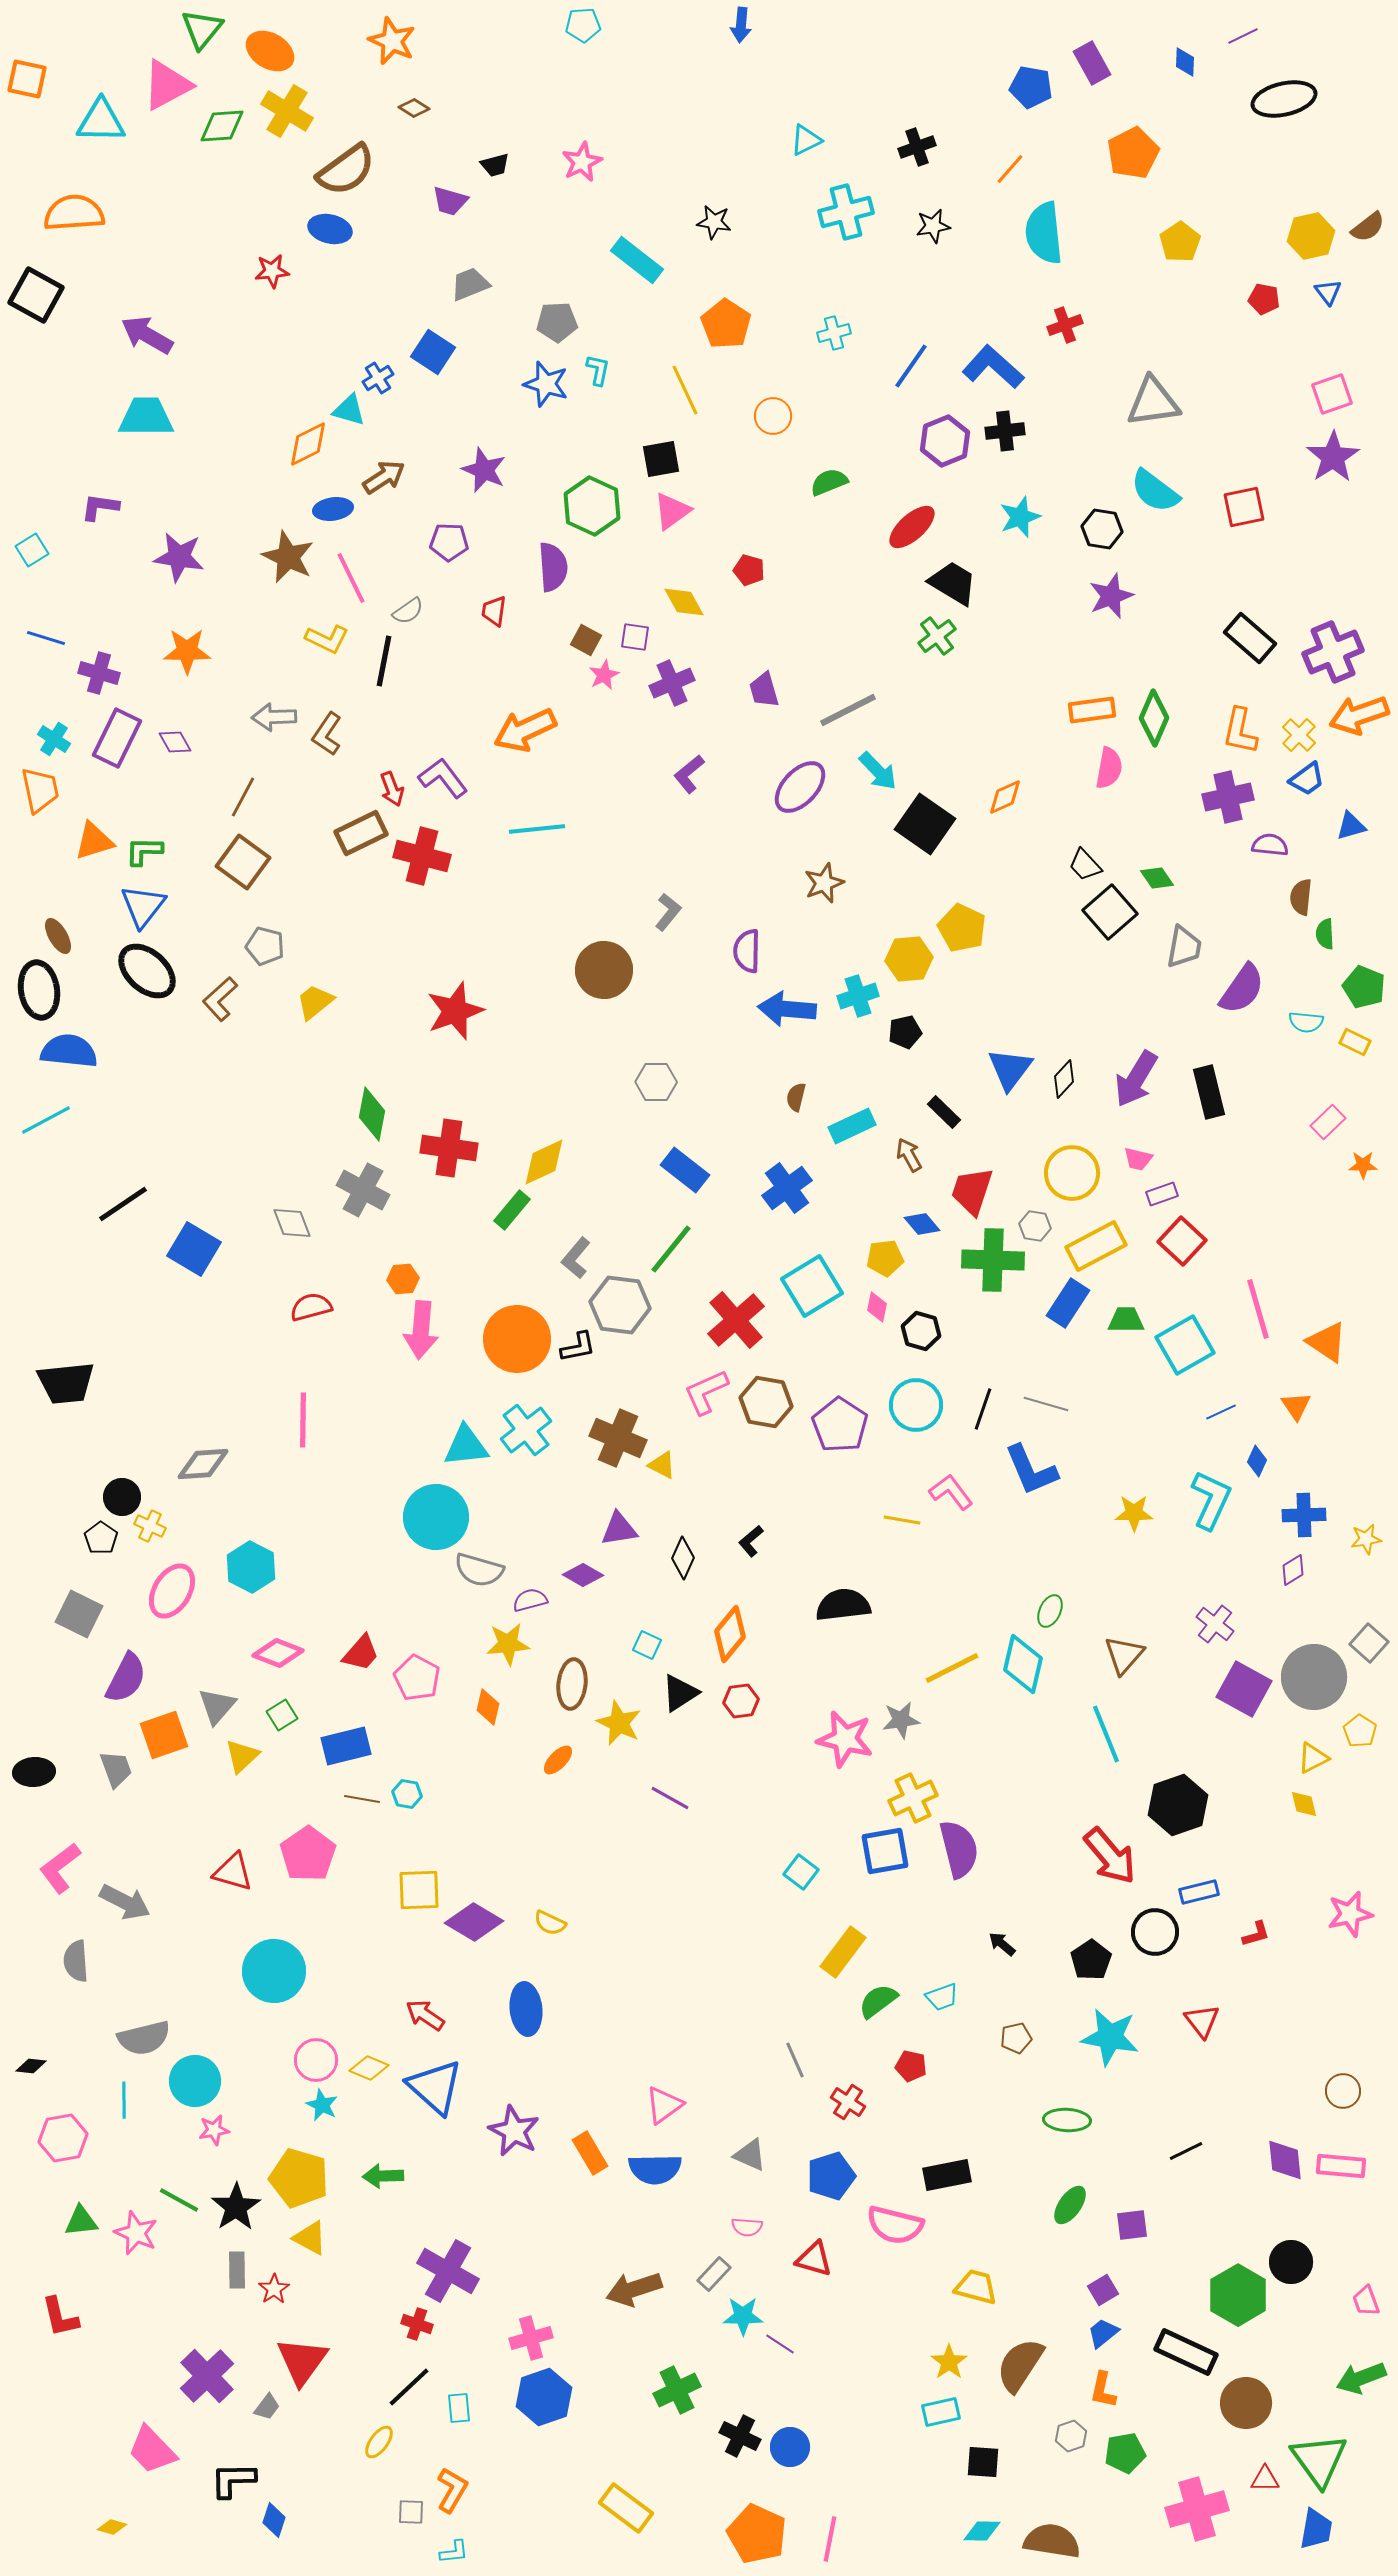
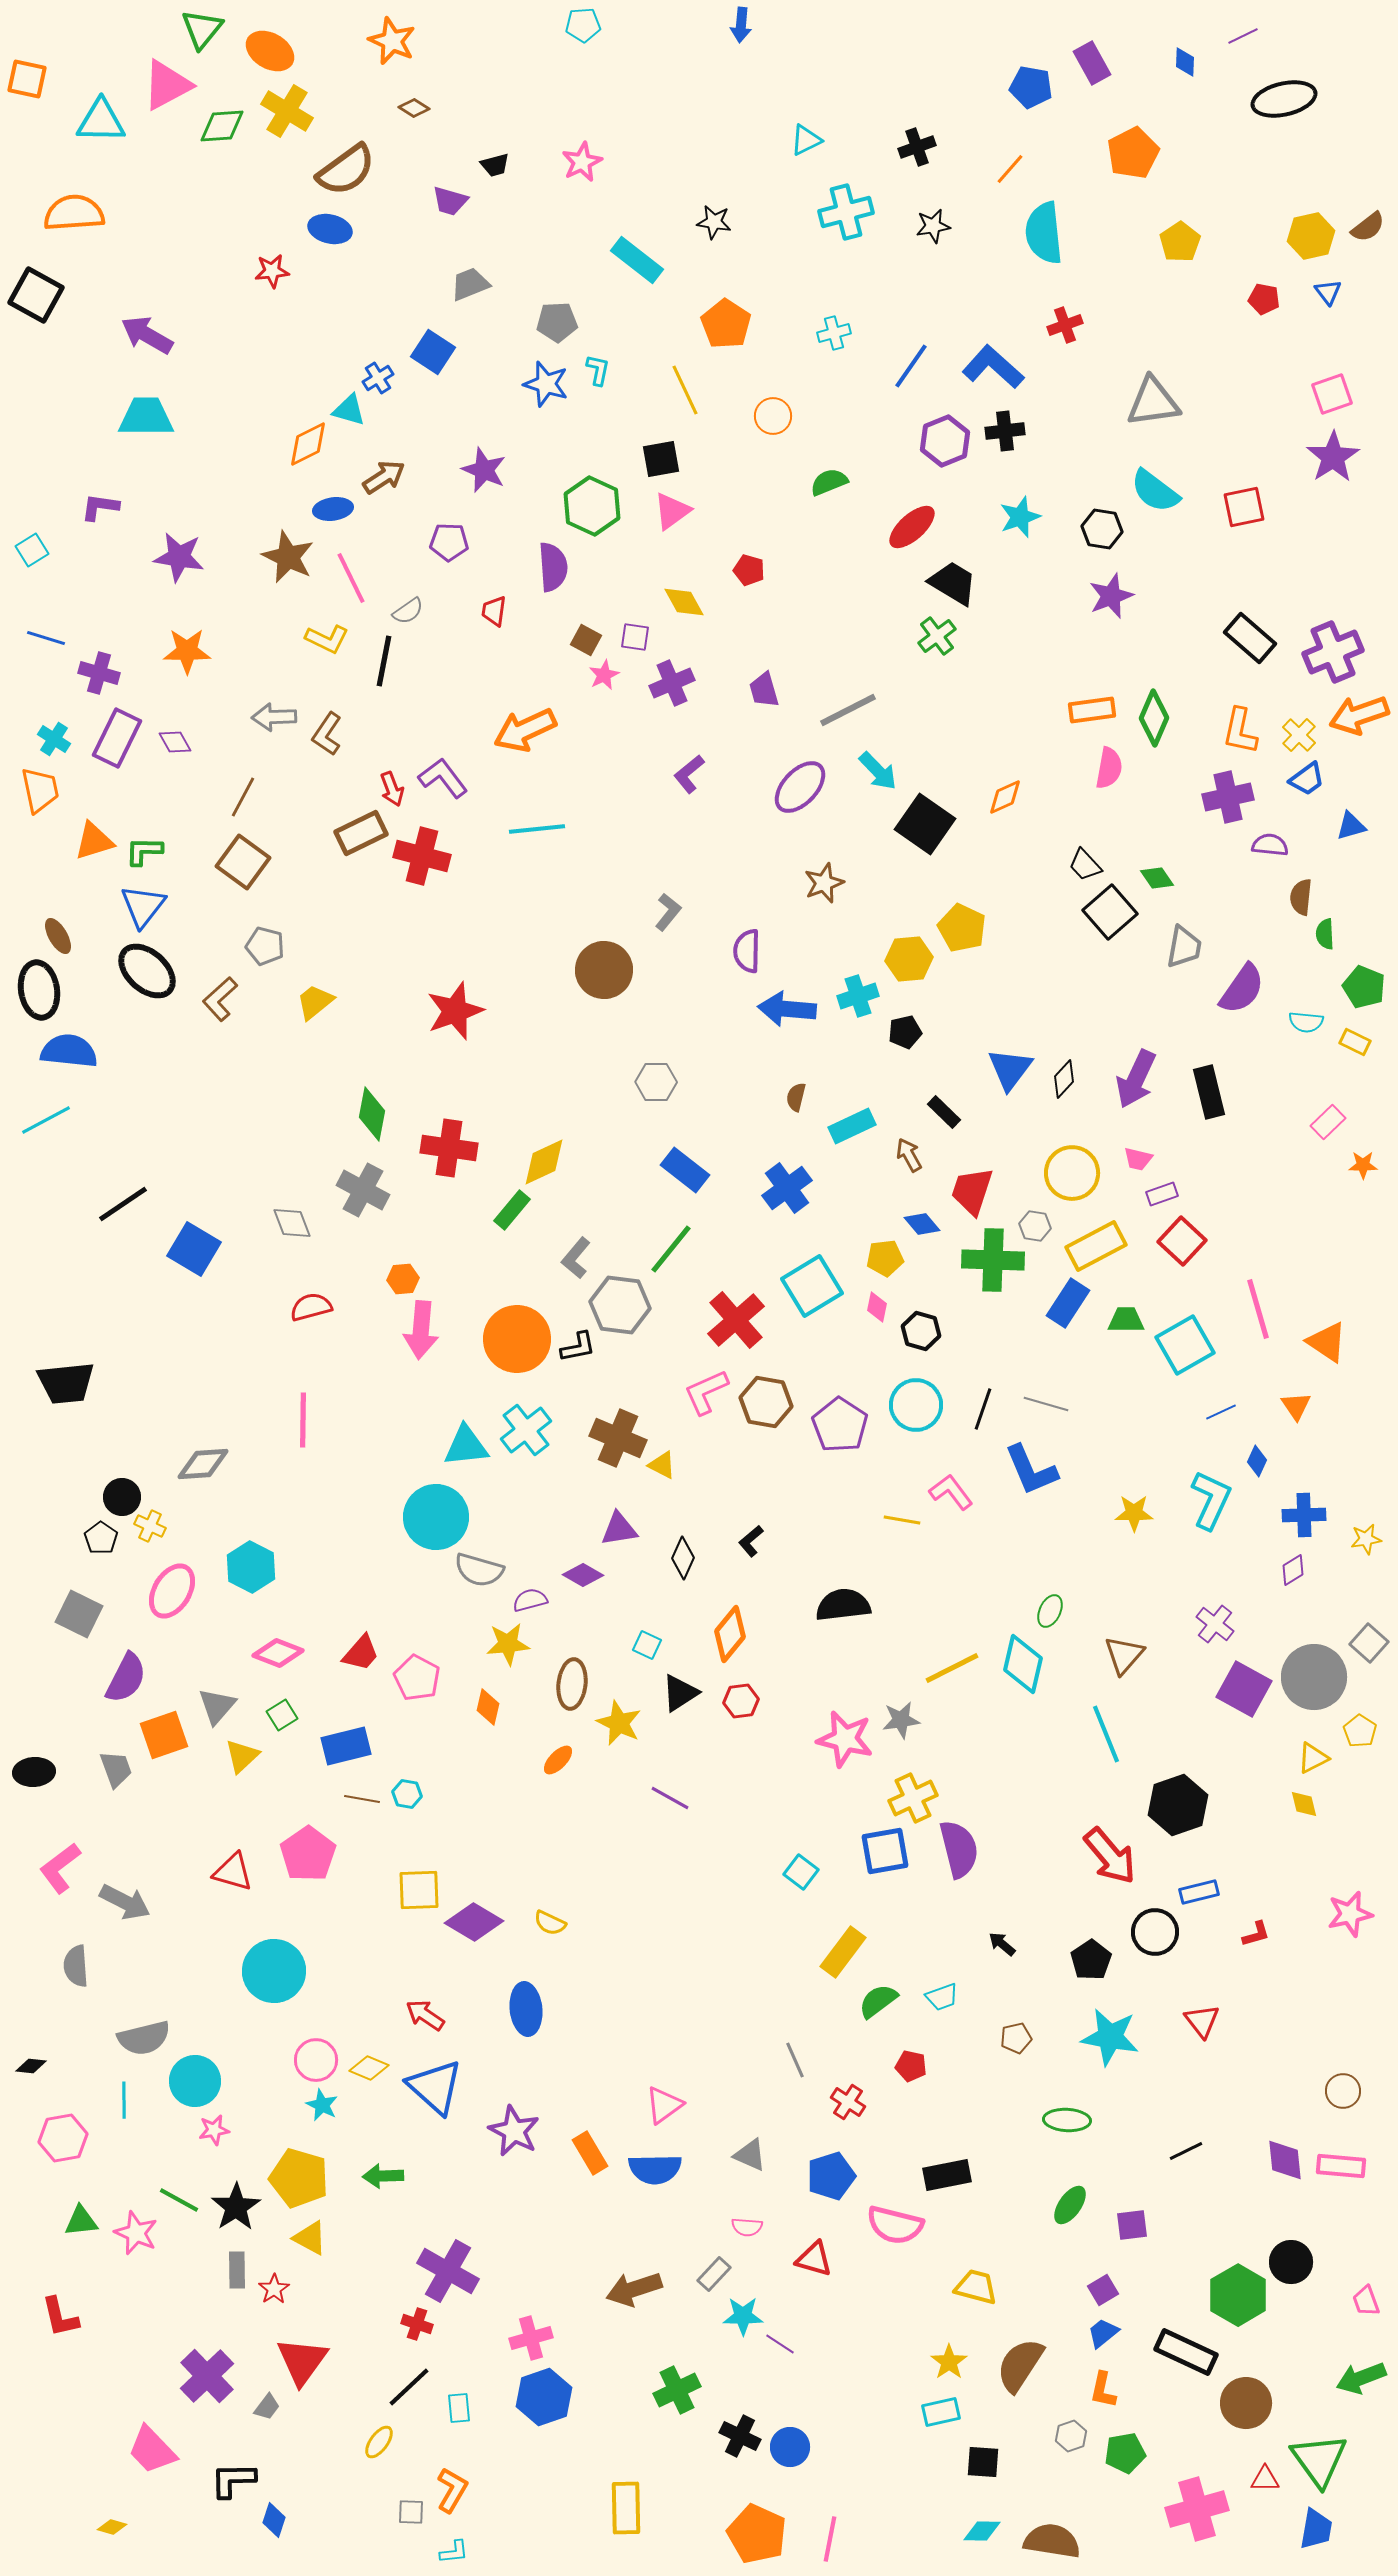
purple arrow at (1136, 1079): rotated 6 degrees counterclockwise
gray semicircle at (76, 1961): moved 5 px down
yellow rectangle at (626, 2508): rotated 52 degrees clockwise
